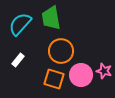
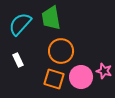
white rectangle: rotated 64 degrees counterclockwise
pink circle: moved 2 px down
